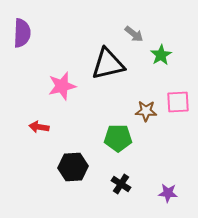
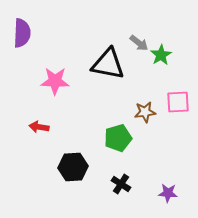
gray arrow: moved 5 px right, 9 px down
black triangle: rotated 24 degrees clockwise
pink star: moved 7 px left, 5 px up; rotated 16 degrees clockwise
brown star: moved 1 px left, 1 px down; rotated 10 degrees counterclockwise
green pentagon: rotated 16 degrees counterclockwise
